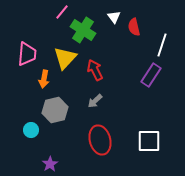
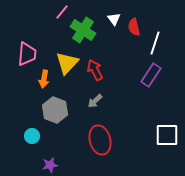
white triangle: moved 2 px down
white line: moved 7 px left, 2 px up
yellow triangle: moved 2 px right, 5 px down
gray hexagon: rotated 25 degrees counterclockwise
cyan circle: moved 1 px right, 6 px down
white square: moved 18 px right, 6 px up
purple star: moved 1 px down; rotated 21 degrees clockwise
